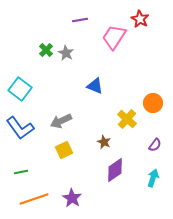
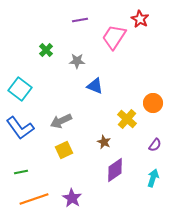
gray star: moved 11 px right, 8 px down; rotated 28 degrees counterclockwise
